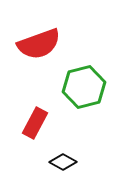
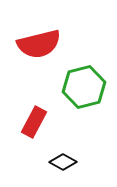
red semicircle: rotated 6 degrees clockwise
red rectangle: moved 1 px left, 1 px up
